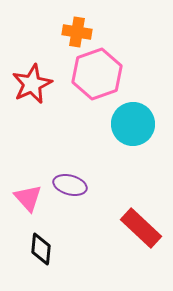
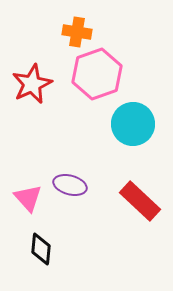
red rectangle: moved 1 px left, 27 px up
